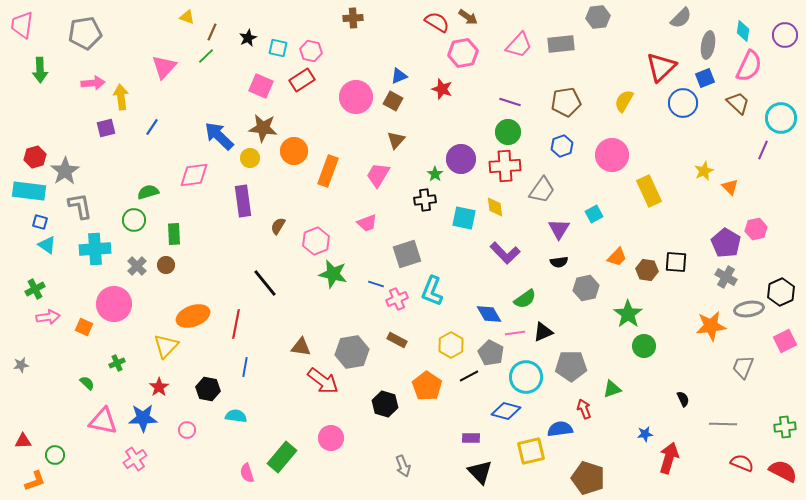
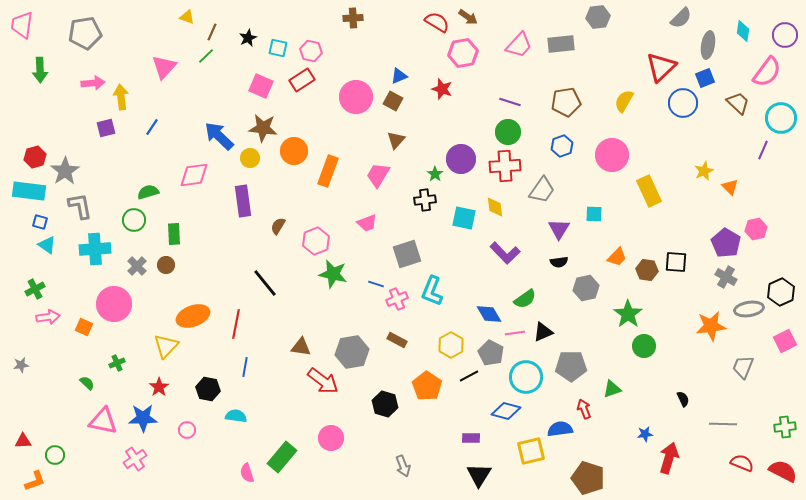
pink semicircle at (749, 66): moved 18 px right, 6 px down; rotated 12 degrees clockwise
cyan square at (594, 214): rotated 30 degrees clockwise
black triangle at (480, 472): moved 1 px left, 3 px down; rotated 16 degrees clockwise
